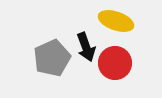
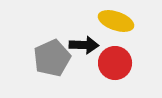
black arrow: moved 2 px left, 2 px up; rotated 68 degrees counterclockwise
